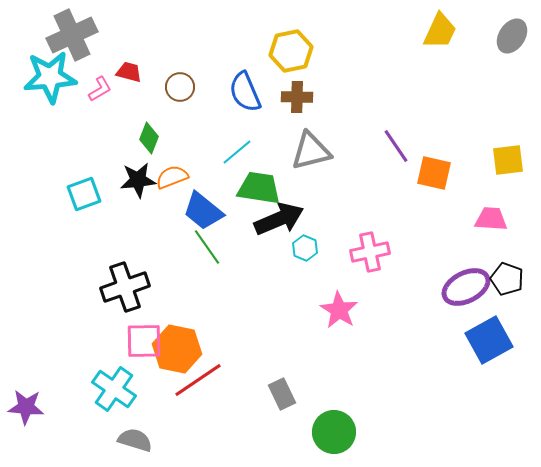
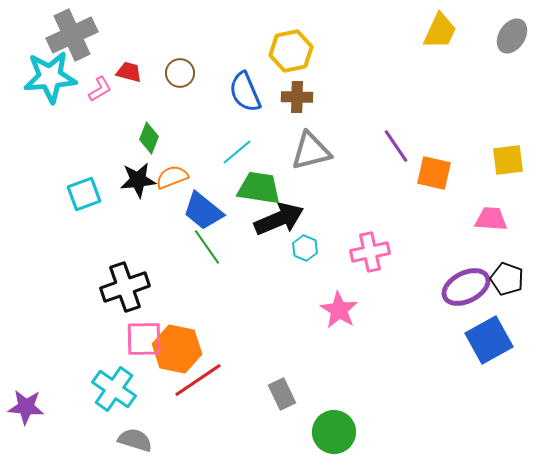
brown circle: moved 14 px up
pink square: moved 2 px up
